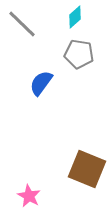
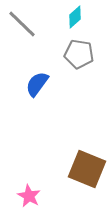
blue semicircle: moved 4 px left, 1 px down
